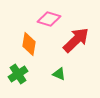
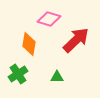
green triangle: moved 2 px left, 3 px down; rotated 24 degrees counterclockwise
